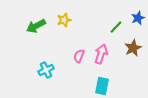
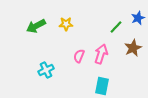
yellow star: moved 2 px right, 4 px down; rotated 16 degrees clockwise
